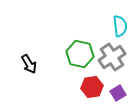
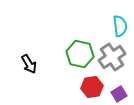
purple square: moved 1 px right, 1 px down
